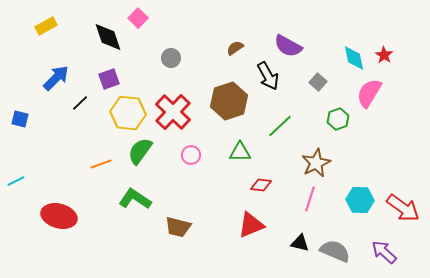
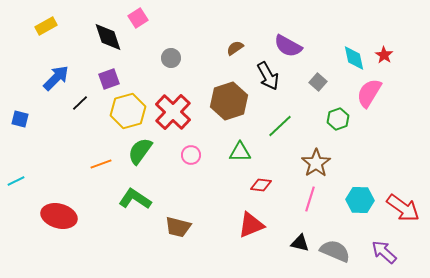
pink square: rotated 12 degrees clockwise
yellow hexagon: moved 2 px up; rotated 20 degrees counterclockwise
brown star: rotated 8 degrees counterclockwise
